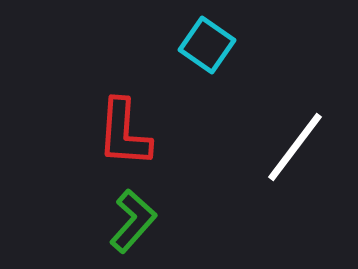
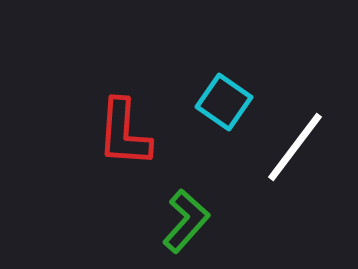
cyan square: moved 17 px right, 57 px down
green L-shape: moved 53 px right
